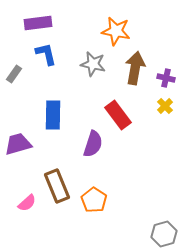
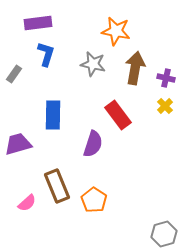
blue L-shape: rotated 30 degrees clockwise
